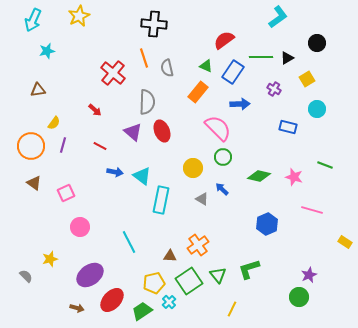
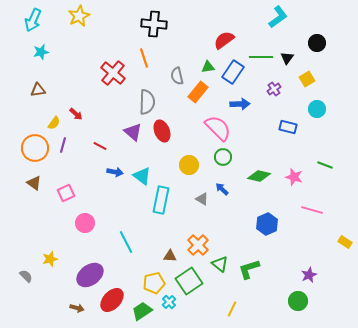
cyan star at (47, 51): moved 6 px left, 1 px down
black triangle at (287, 58): rotated 24 degrees counterclockwise
green triangle at (206, 66): moved 2 px right, 1 px down; rotated 32 degrees counterclockwise
gray semicircle at (167, 68): moved 10 px right, 8 px down
purple cross at (274, 89): rotated 24 degrees clockwise
red arrow at (95, 110): moved 19 px left, 4 px down
orange circle at (31, 146): moved 4 px right, 2 px down
yellow circle at (193, 168): moved 4 px left, 3 px up
pink circle at (80, 227): moved 5 px right, 4 px up
cyan line at (129, 242): moved 3 px left
orange cross at (198, 245): rotated 10 degrees counterclockwise
green triangle at (218, 275): moved 2 px right, 11 px up; rotated 12 degrees counterclockwise
green circle at (299, 297): moved 1 px left, 4 px down
